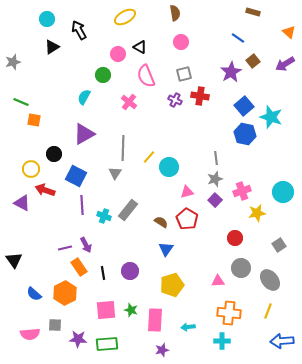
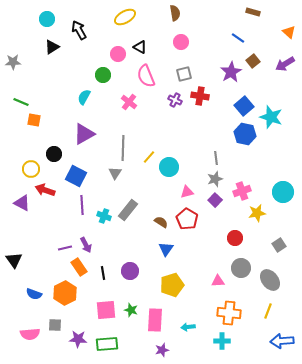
gray star at (13, 62): rotated 14 degrees clockwise
blue semicircle at (34, 294): rotated 21 degrees counterclockwise
